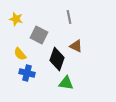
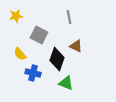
yellow star: moved 3 px up; rotated 24 degrees counterclockwise
blue cross: moved 6 px right
green triangle: rotated 14 degrees clockwise
